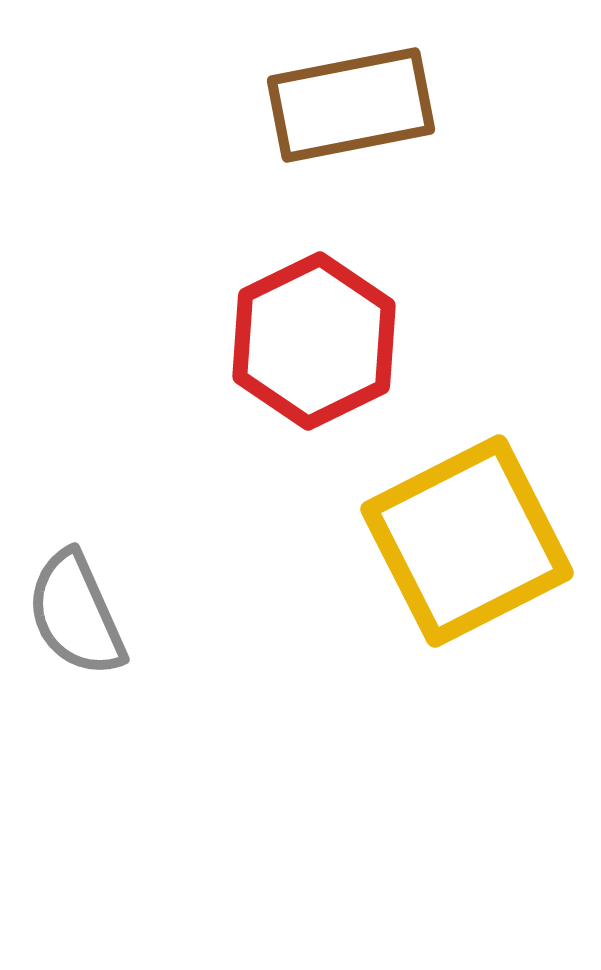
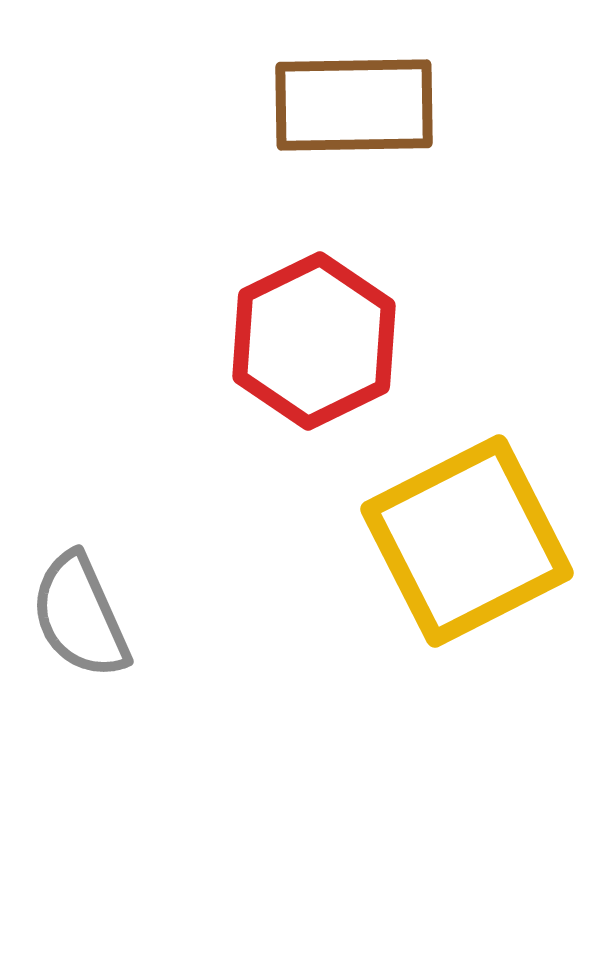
brown rectangle: moved 3 px right; rotated 10 degrees clockwise
gray semicircle: moved 4 px right, 2 px down
